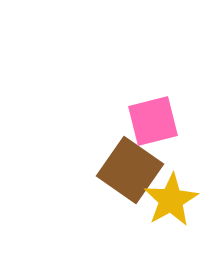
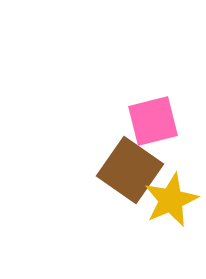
yellow star: rotated 6 degrees clockwise
